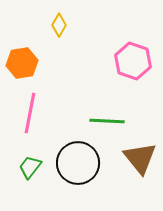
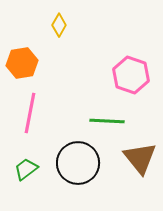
pink hexagon: moved 2 px left, 14 px down
green trapezoid: moved 4 px left, 2 px down; rotated 15 degrees clockwise
